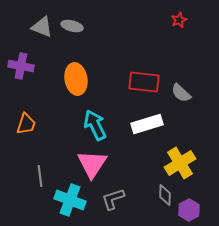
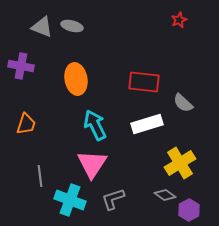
gray semicircle: moved 2 px right, 10 px down
gray diamond: rotated 55 degrees counterclockwise
